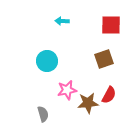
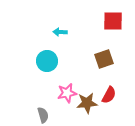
cyan arrow: moved 2 px left, 11 px down
red square: moved 2 px right, 4 px up
pink star: moved 3 px down
brown star: moved 1 px left
gray semicircle: moved 1 px down
